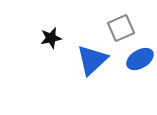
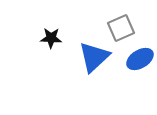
black star: rotated 15 degrees clockwise
blue triangle: moved 2 px right, 3 px up
